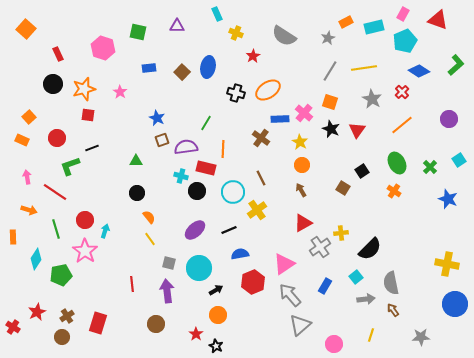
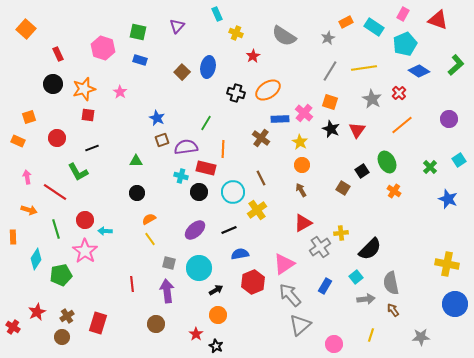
purple triangle at (177, 26): rotated 49 degrees counterclockwise
cyan rectangle at (374, 27): rotated 48 degrees clockwise
cyan pentagon at (405, 41): moved 3 px down
blue rectangle at (149, 68): moved 9 px left, 8 px up; rotated 24 degrees clockwise
red cross at (402, 92): moved 3 px left, 1 px down
orange square at (29, 117): rotated 24 degrees clockwise
orange rectangle at (22, 140): moved 4 px left, 1 px down
green ellipse at (397, 163): moved 10 px left, 1 px up
green L-shape at (70, 166): moved 8 px right, 6 px down; rotated 100 degrees counterclockwise
black circle at (197, 191): moved 2 px right, 1 px down
orange semicircle at (149, 217): moved 2 px down; rotated 80 degrees counterclockwise
cyan arrow at (105, 231): rotated 104 degrees counterclockwise
